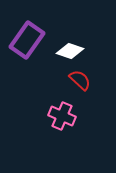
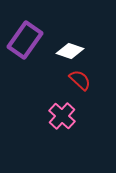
purple rectangle: moved 2 px left
pink cross: rotated 20 degrees clockwise
